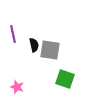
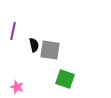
purple line: moved 3 px up; rotated 24 degrees clockwise
